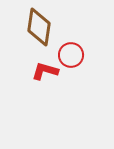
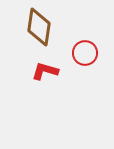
red circle: moved 14 px right, 2 px up
